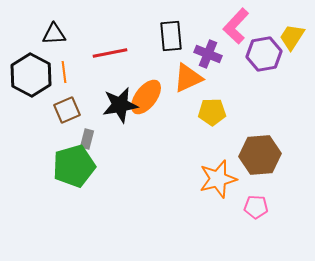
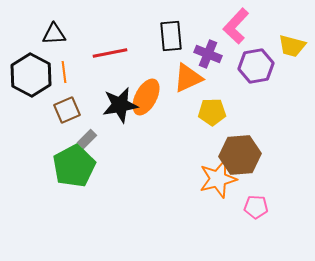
yellow trapezoid: moved 9 px down; rotated 108 degrees counterclockwise
purple hexagon: moved 8 px left, 12 px down
orange ellipse: rotated 9 degrees counterclockwise
gray rectangle: rotated 30 degrees clockwise
brown hexagon: moved 20 px left
green pentagon: rotated 12 degrees counterclockwise
